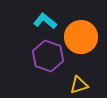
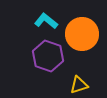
cyan L-shape: moved 1 px right
orange circle: moved 1 px right, 3 px up
